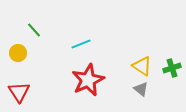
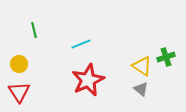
green line: rotated 28 degrees clockwise
yellow circle: moved 1 px right, 11 px down
green cross: moved 6 px left, 11 px up
